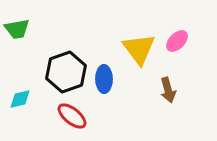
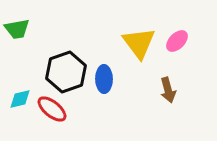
yellow triangle: moved 6 px up
red ellipse: moved 20 px left, 7 px up
